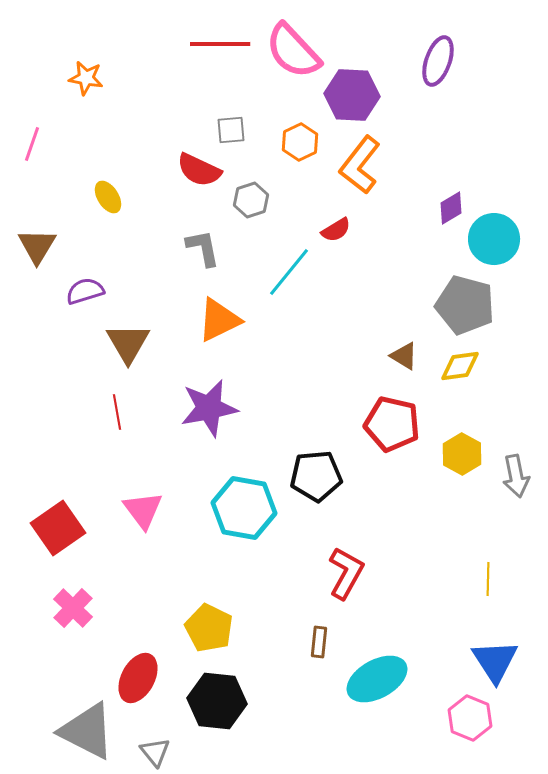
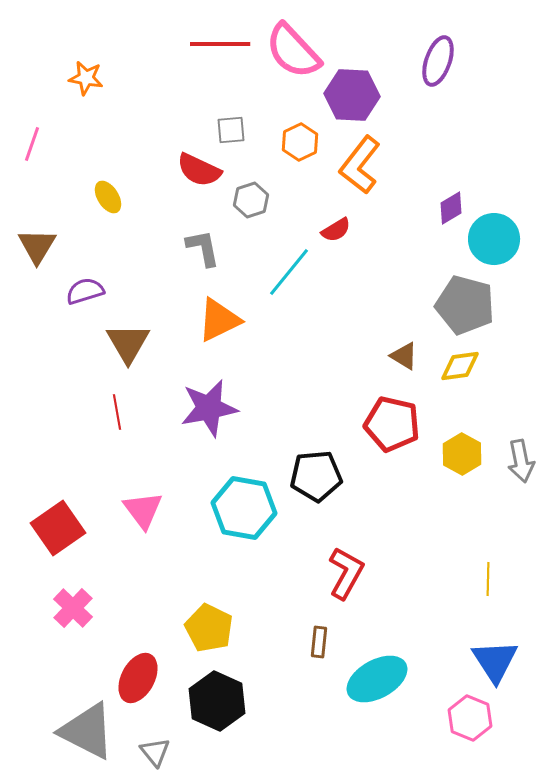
gray arrow at (516, 476): moved 5 px right, 15 px up
black hexagon at (217, 701): rotated 18 degrees clockwise
